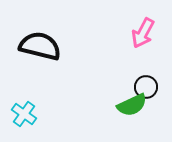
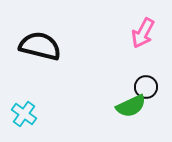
green semicircle: moved 1 px left, 1 px down
